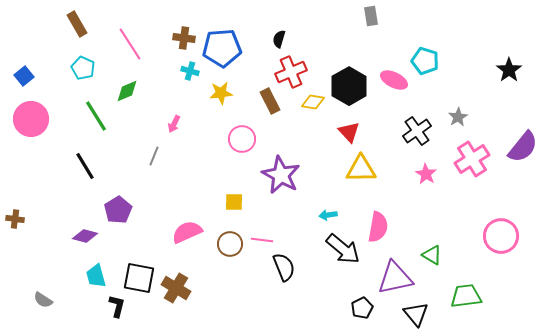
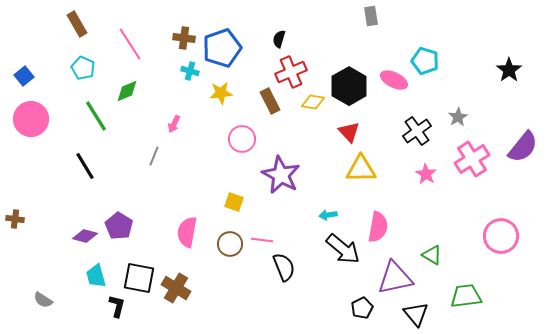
blue pentagon at (222, 48): rotated 15 degrees counterclockwise
yellow square at (234, 202): rotated 18 degrees clockwise
purple pentagon at (118, 210): moved 1 px right, 16 px down; rotated 8 degrees counterclockwise
pink semicircle at (187, 232): rotated 56 degrees counterclockwise
